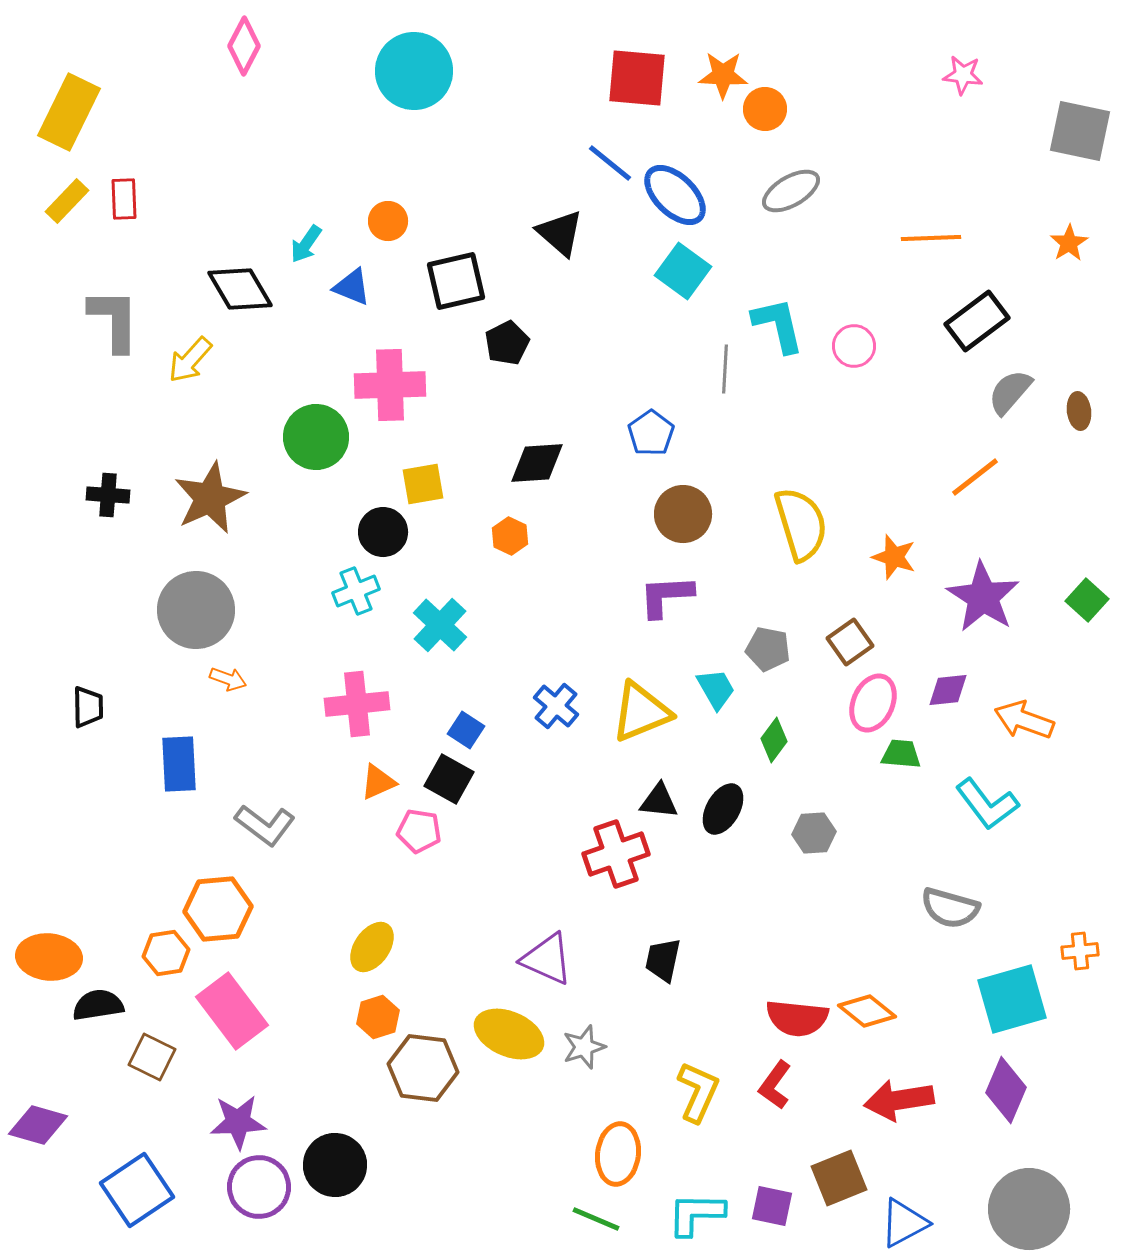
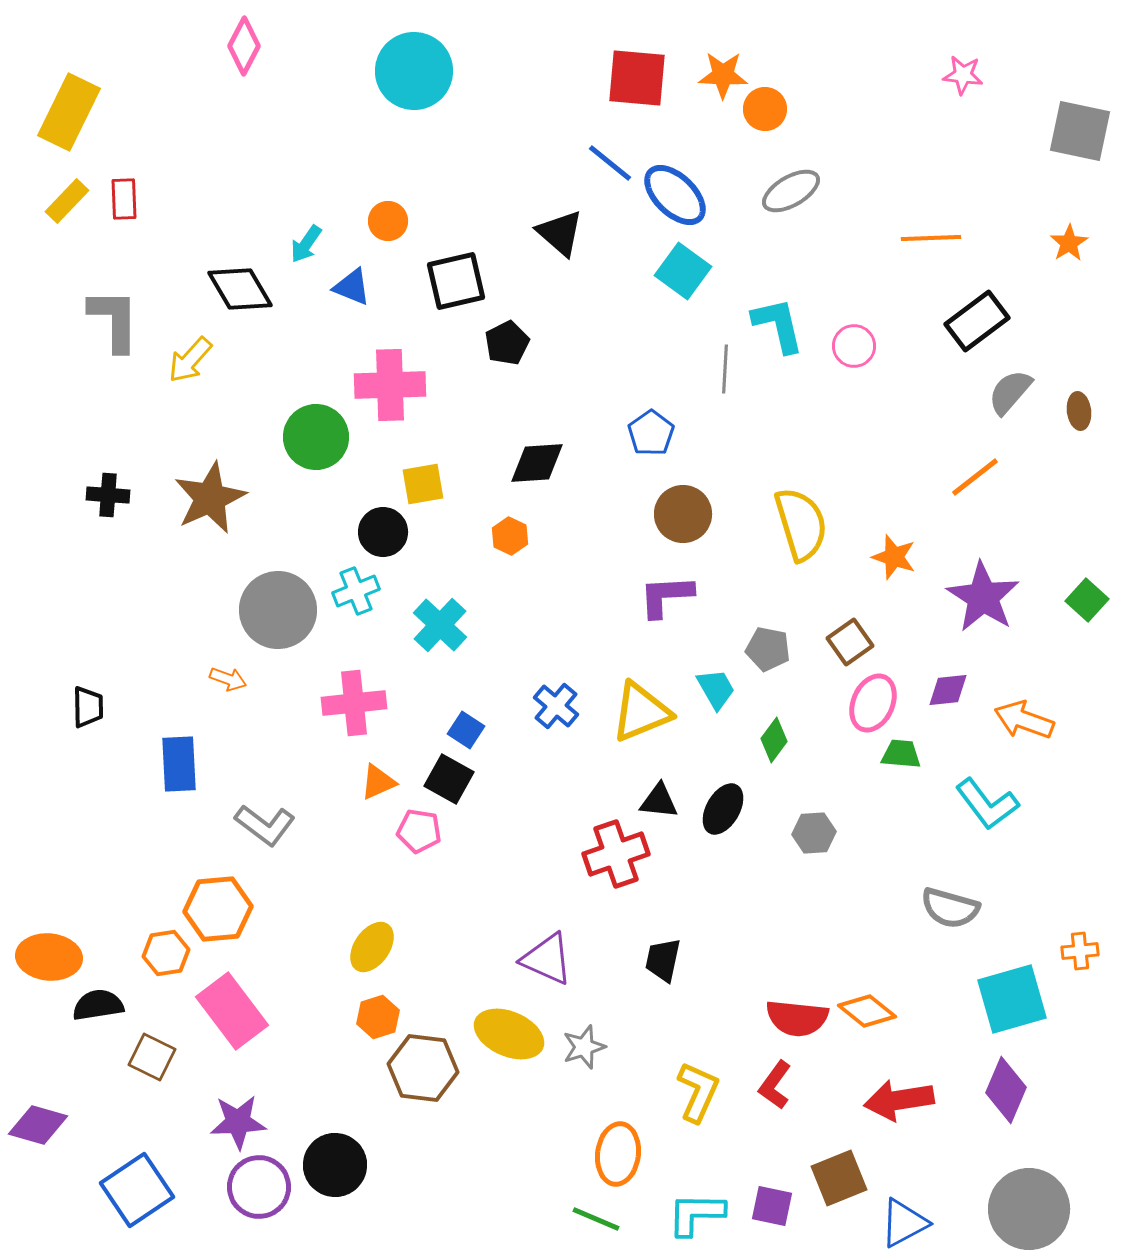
gray circle at (196, 610): moved 82 px right
pink cross at (357, 704): moved 3 px left, 1 px up
